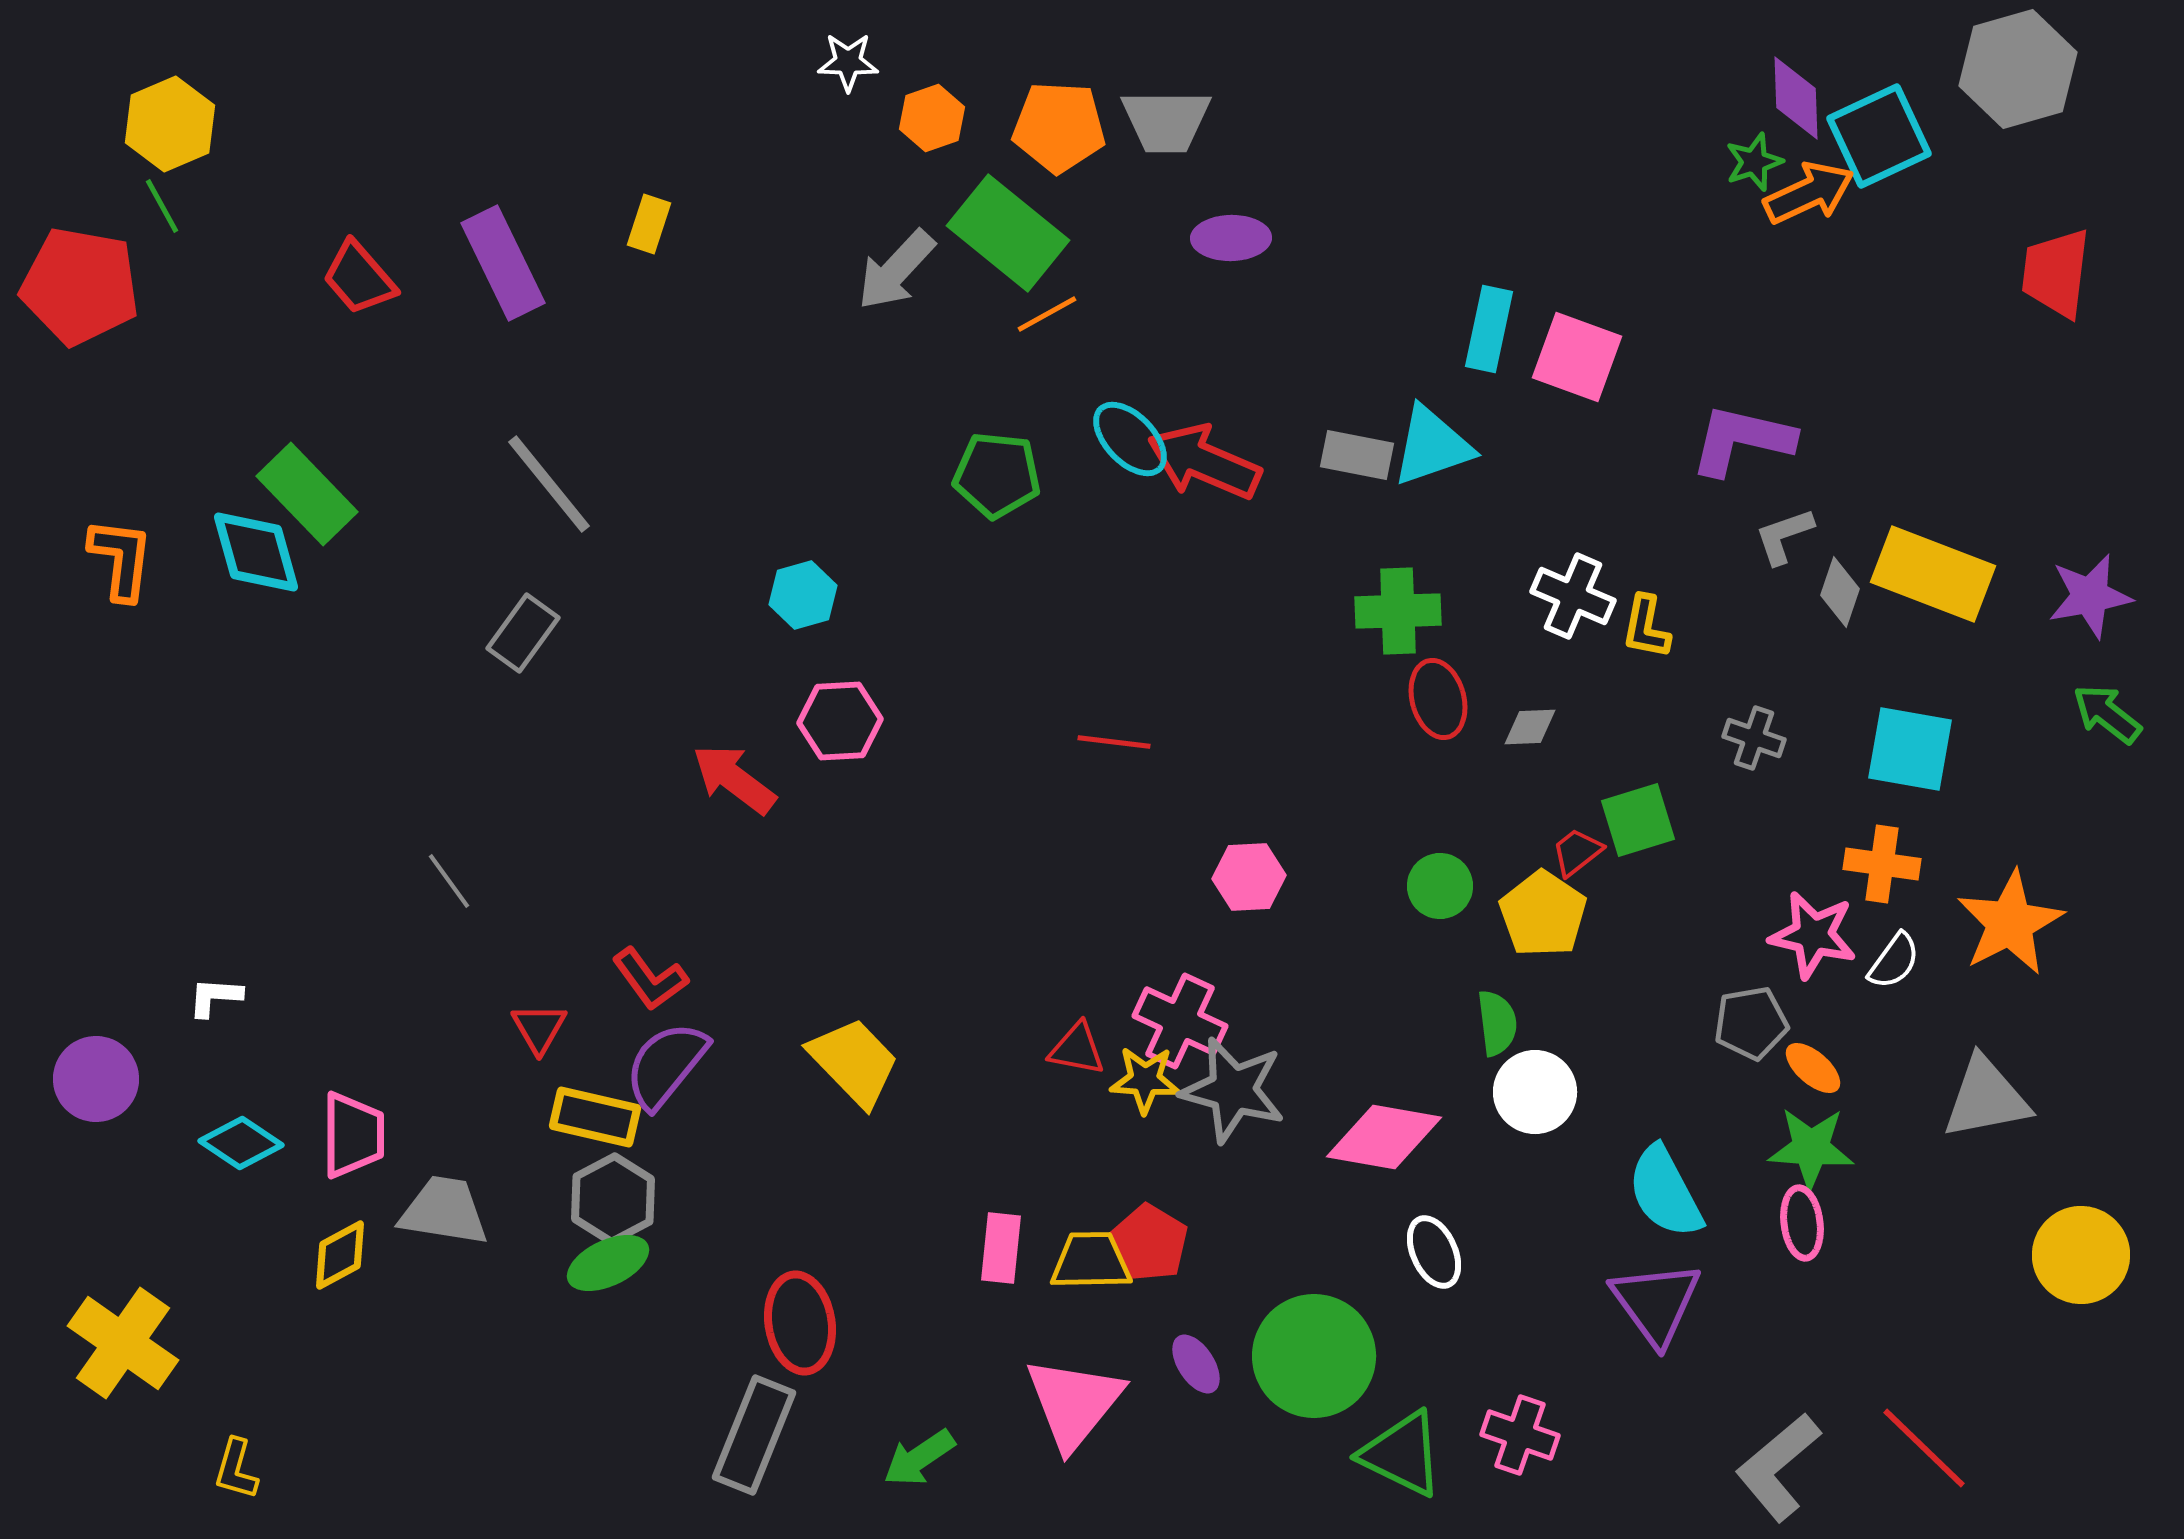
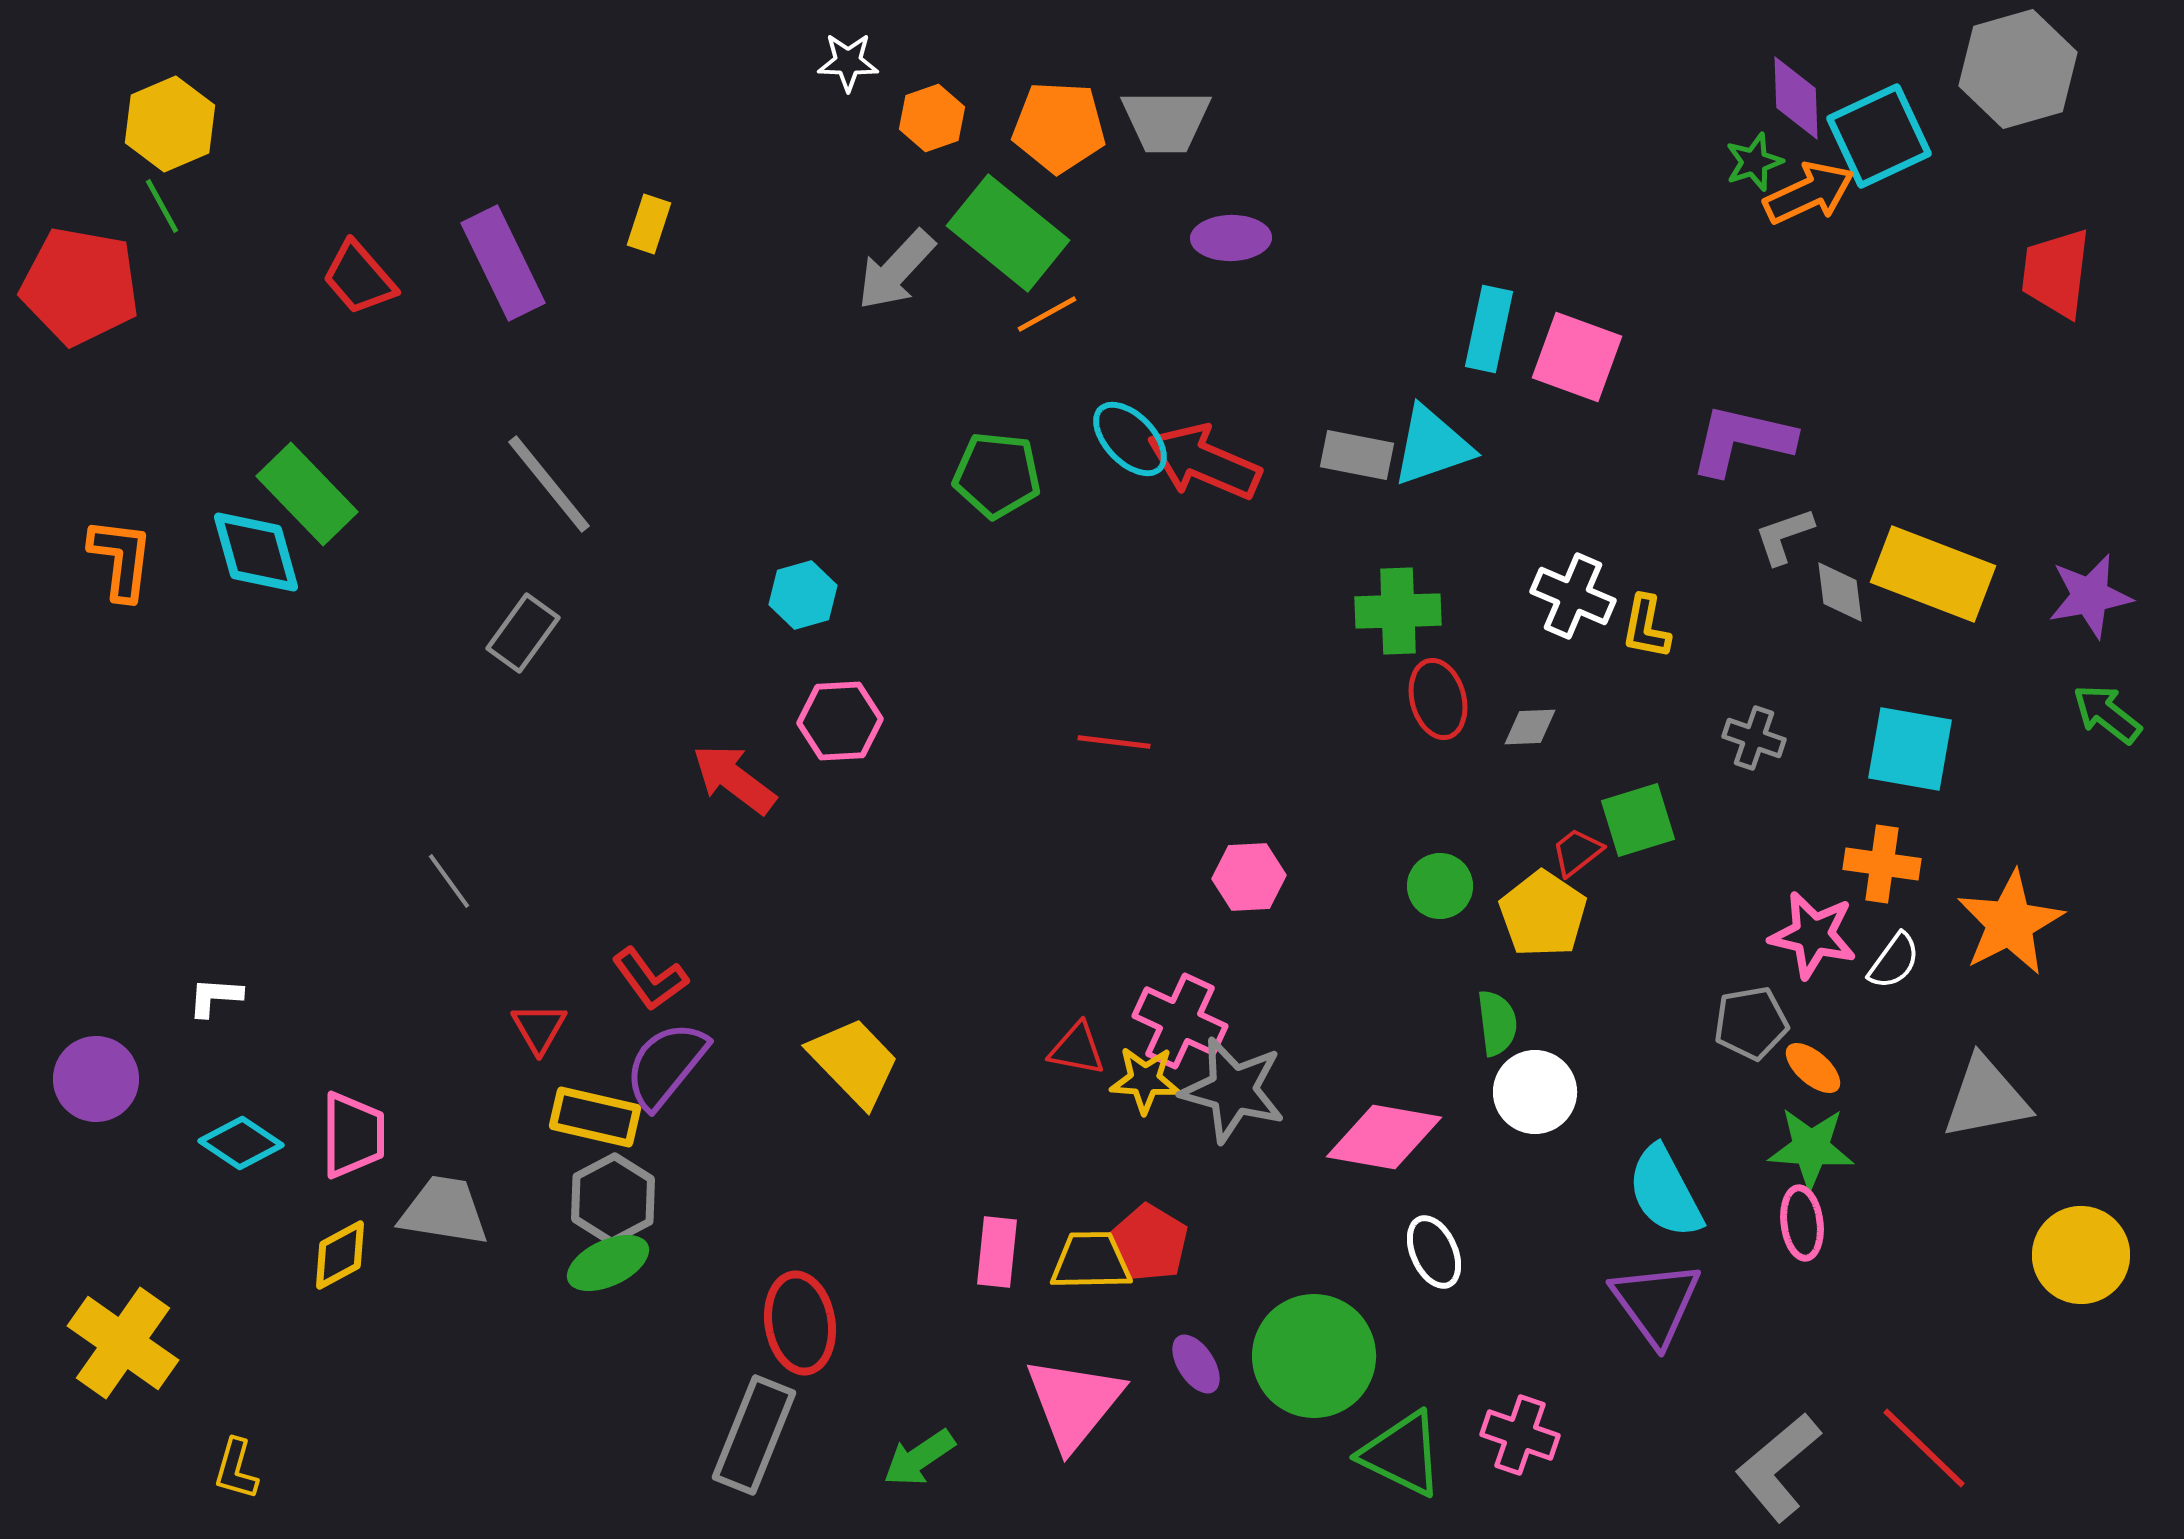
gray diamond at (1840, 592): rotated 26 degrees counterclockwise
pink rectangle at (1001, 1248): moved 4 px left, 4 px down
